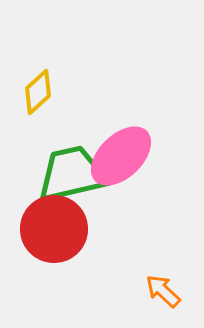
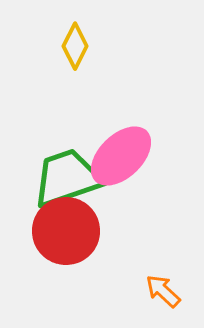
yellow diamond: moved 37 px right, 46 px up; rotated 21 degrees counterclockwise
green trapezoid: moved 5 px left, 4 px down; rotated 6 degrees counterclockwise
red circle: moved 12 px right, 2 px down
